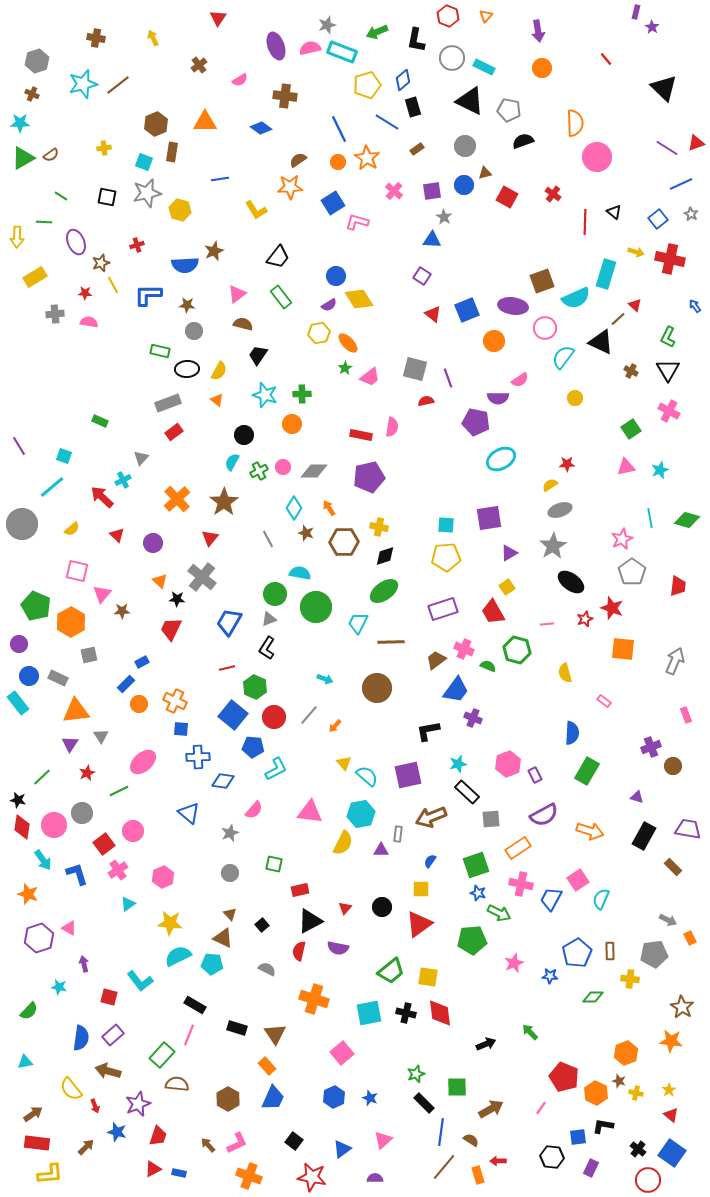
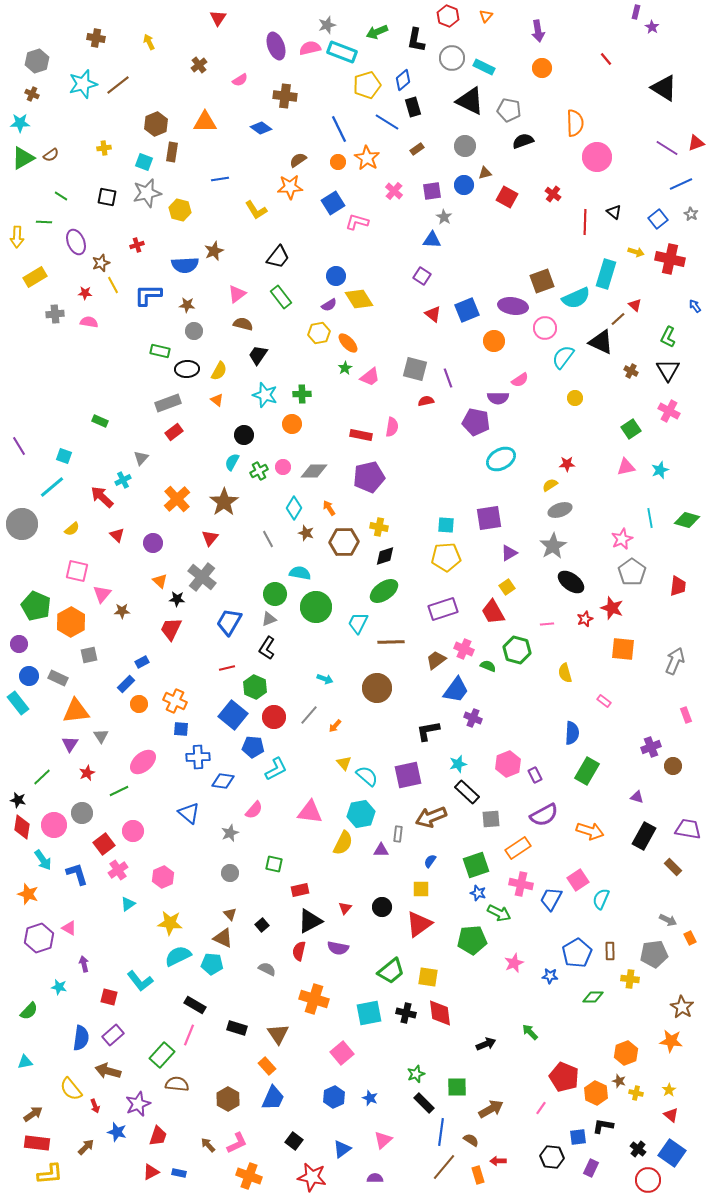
yellow arrow at (153, 38): moved 4 px left, 4 px down
black triangle at (664, 88): rotated 12 degrees counterclockwise
brown triangle at (275, 1034): moved 3 px right
red triangle at (153, 1169): moved 2 px left, 3 px down
